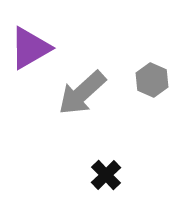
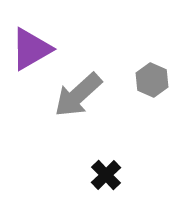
purple triangle: moved 1 px right, 1 px down
gray arrow: moved 4 px left, 2 px down
